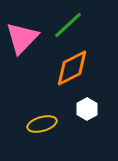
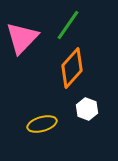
green line: rotated 12 degrees counterclockwise
orange diamond: rotated 21 degrees counterclockwise
white hexagon: rotated 10 degrees counterclockwise
